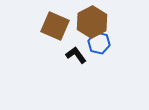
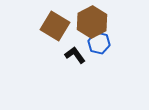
brown square: rotated 8 degrees clockwise
black L-shape: moved 1 px left
